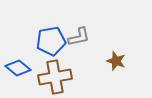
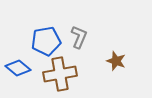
gray L-shape: rotated 55 degrees counterclockwise
blue pentagon: moved 5 px left
brown cross: moved 5 px right, 3 px up
